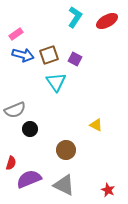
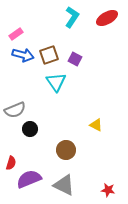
cyan L-shape: moved 3 px left
red ellipse: moved 3 px up
red star: rotated 16 degrees counterclockwise
